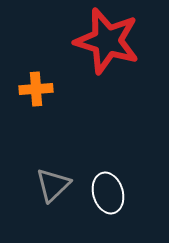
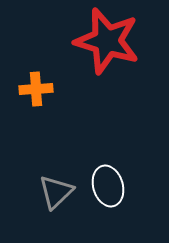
gray triangle: moved 3 px right, 7 px down
white ellipse: moved 7 px up
